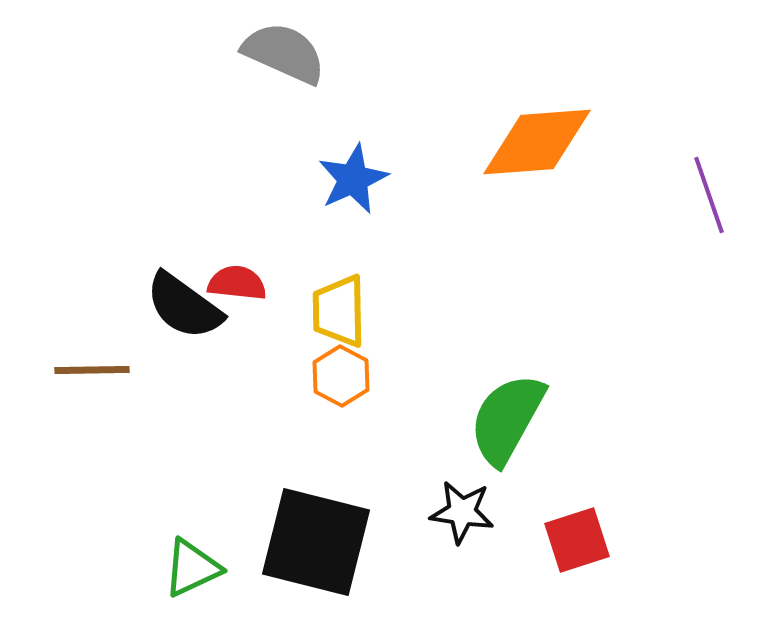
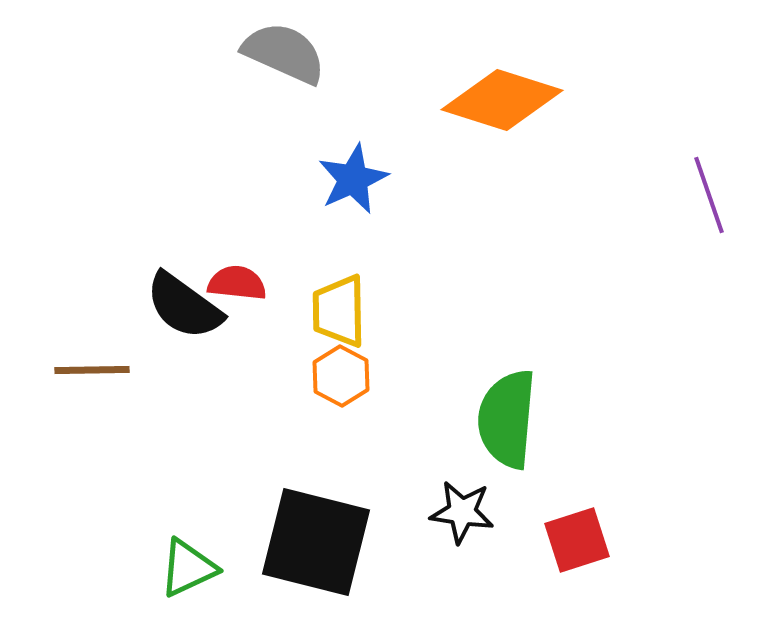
orange diamond: moved 35 px left, 42 px up; rotated 22 degrees clockwise
green semicircle: rotated 24 degrees counterclockwise
green triangle: moved 4 px left
